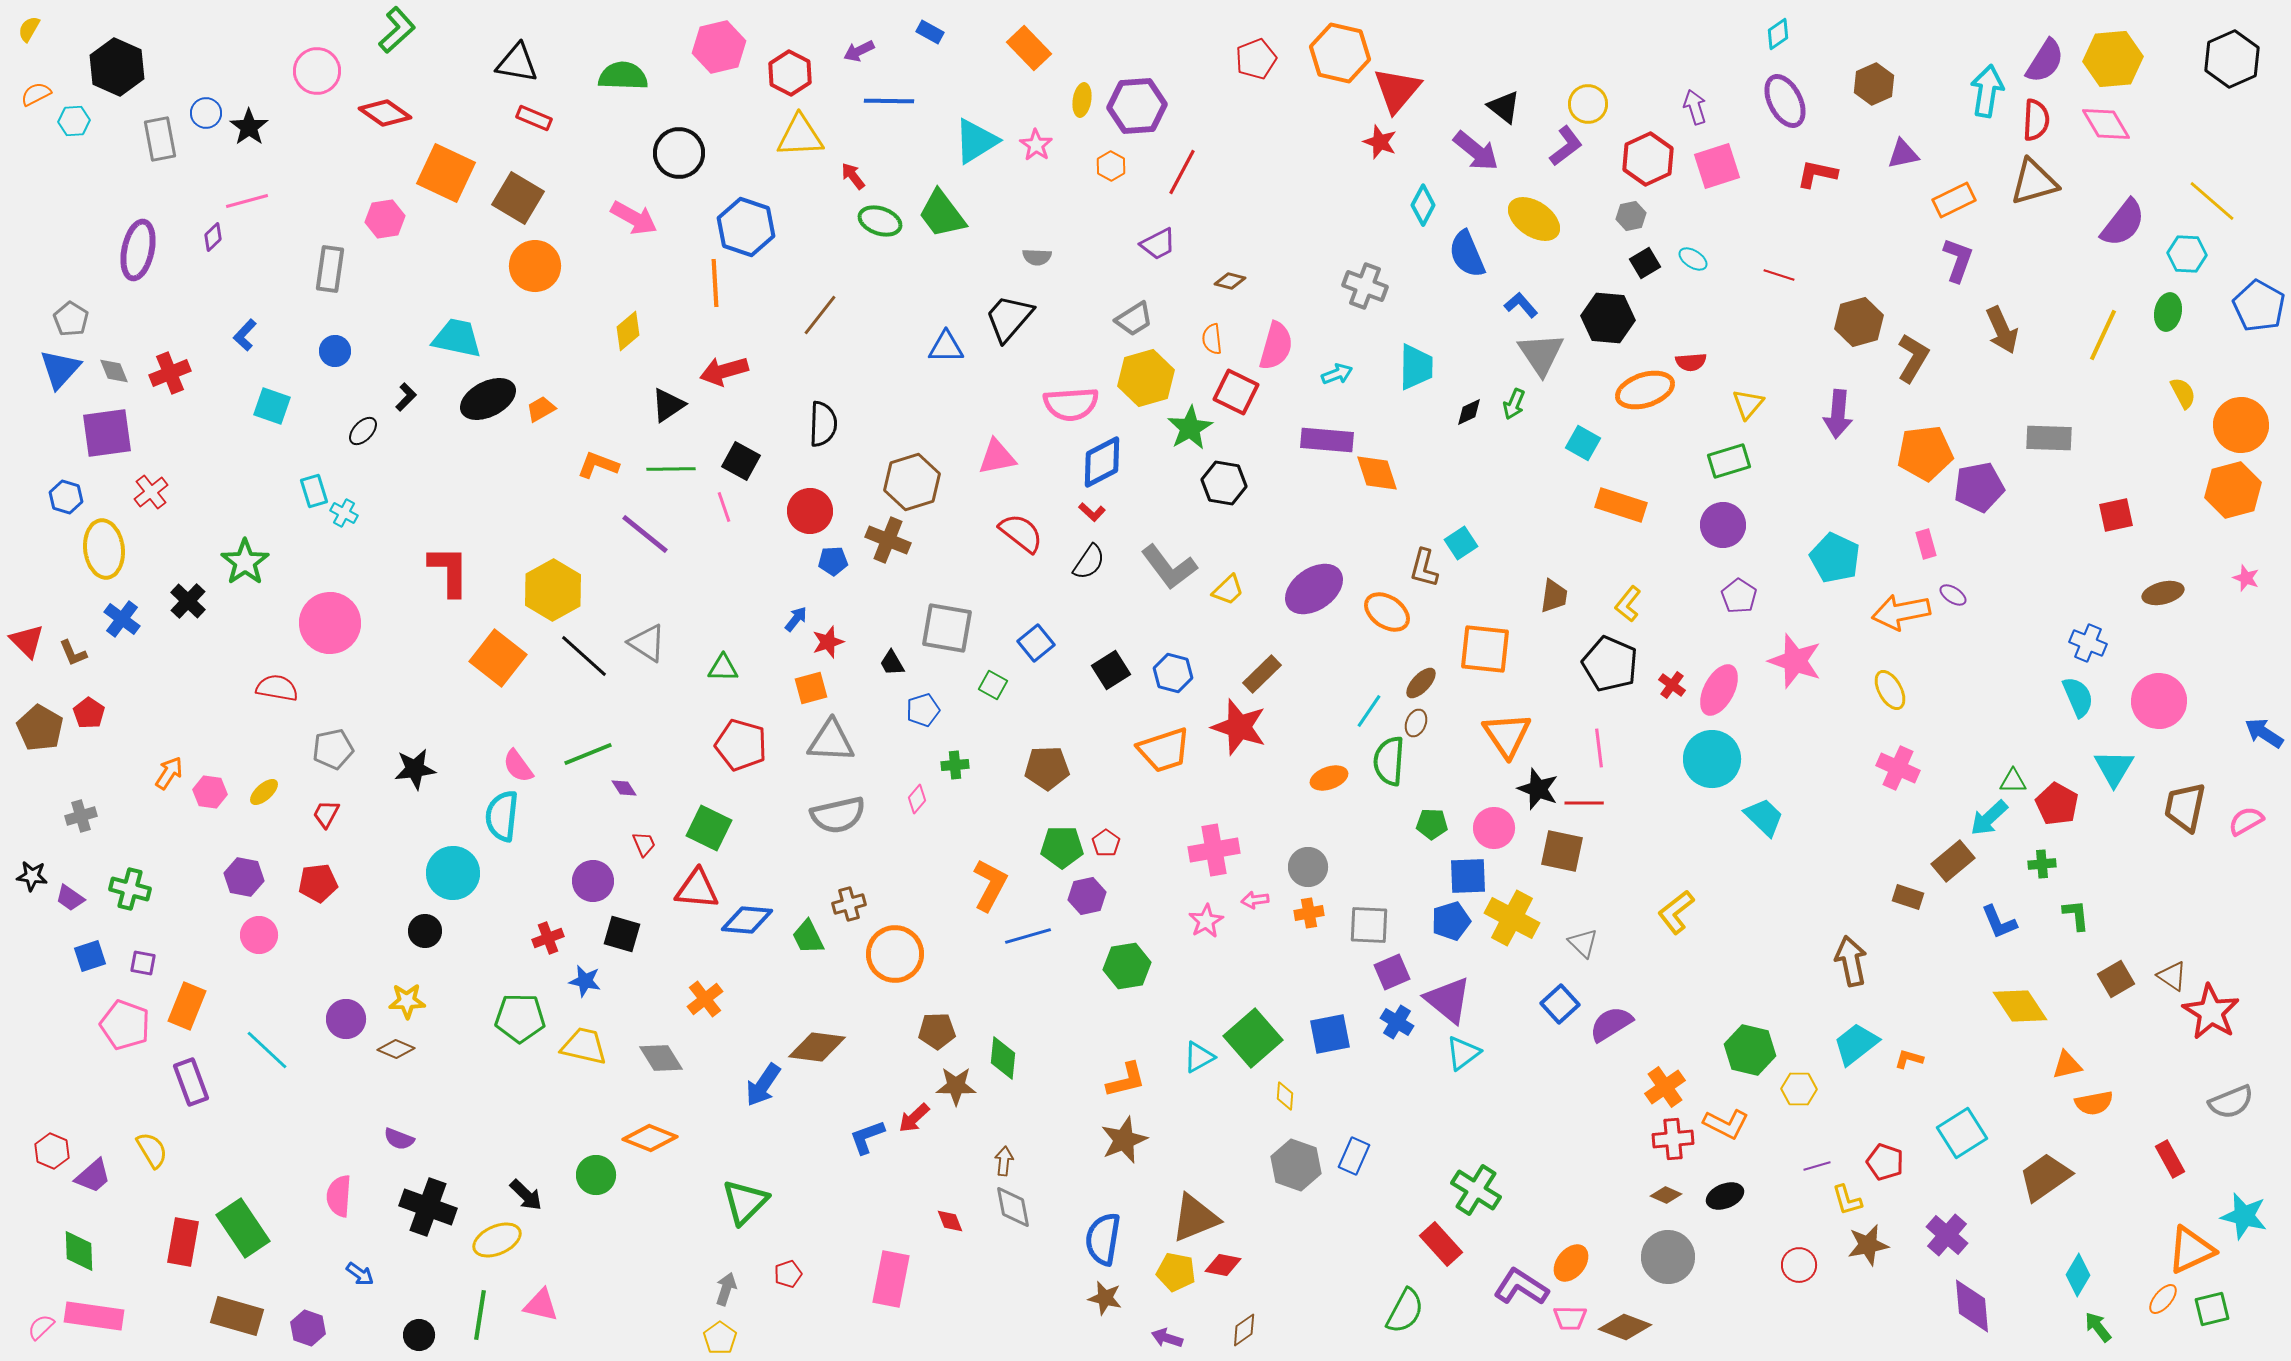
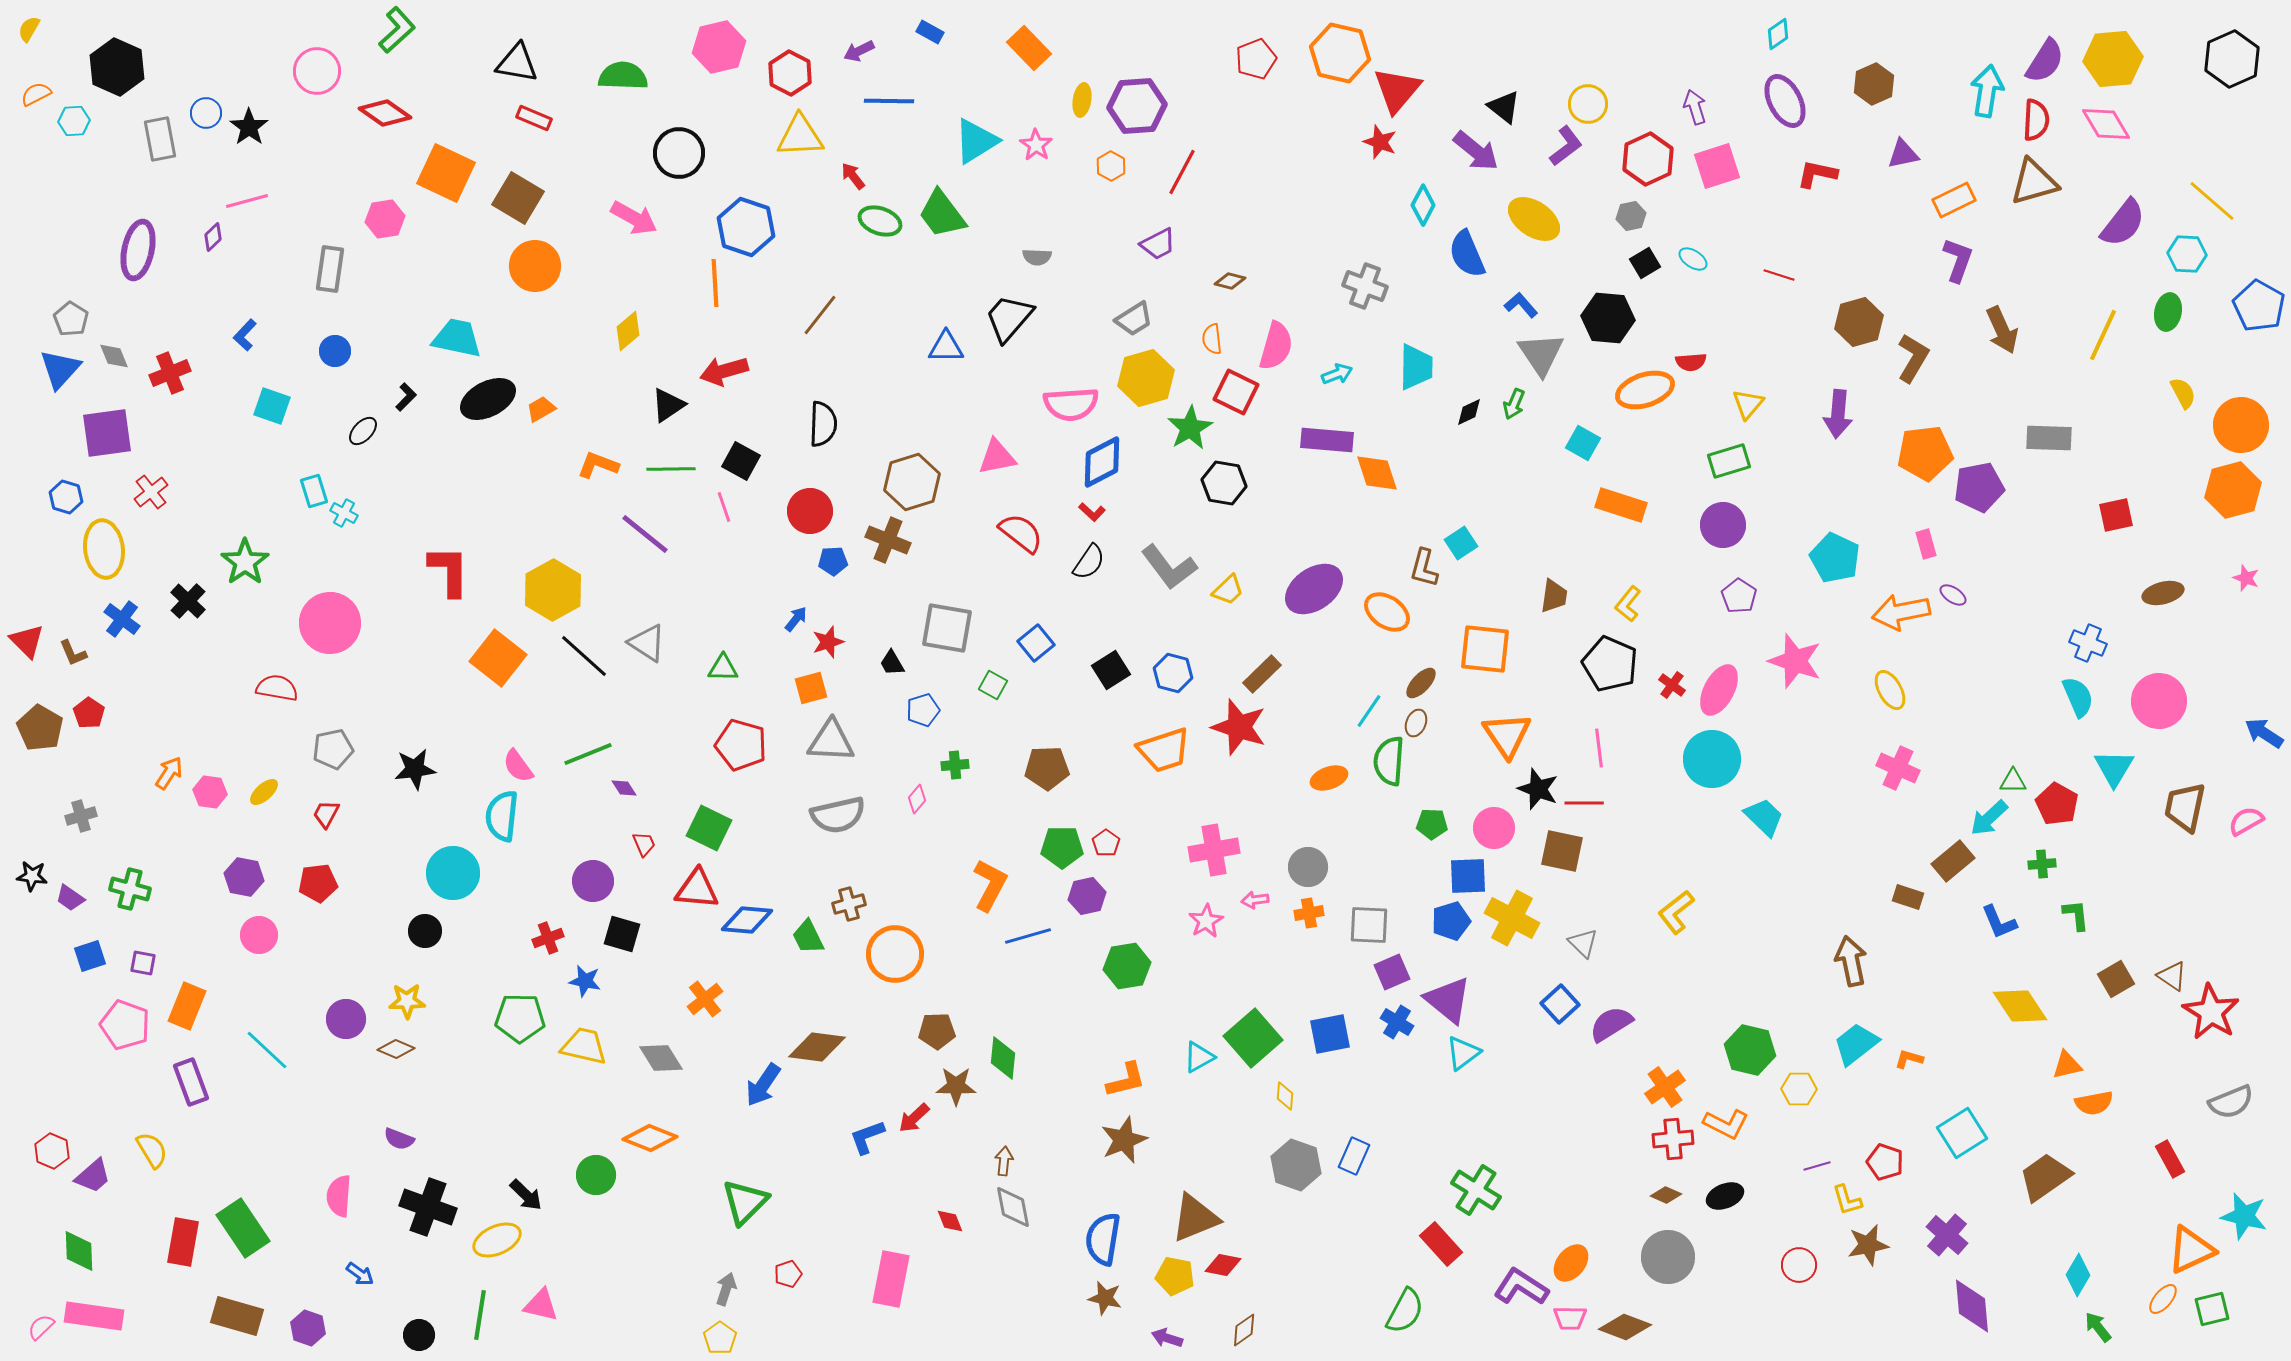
gray diamond at (114, 371): moved 15 px up
yellow pentagon at (1176, 1272): moved 1 px left, 4 px down
